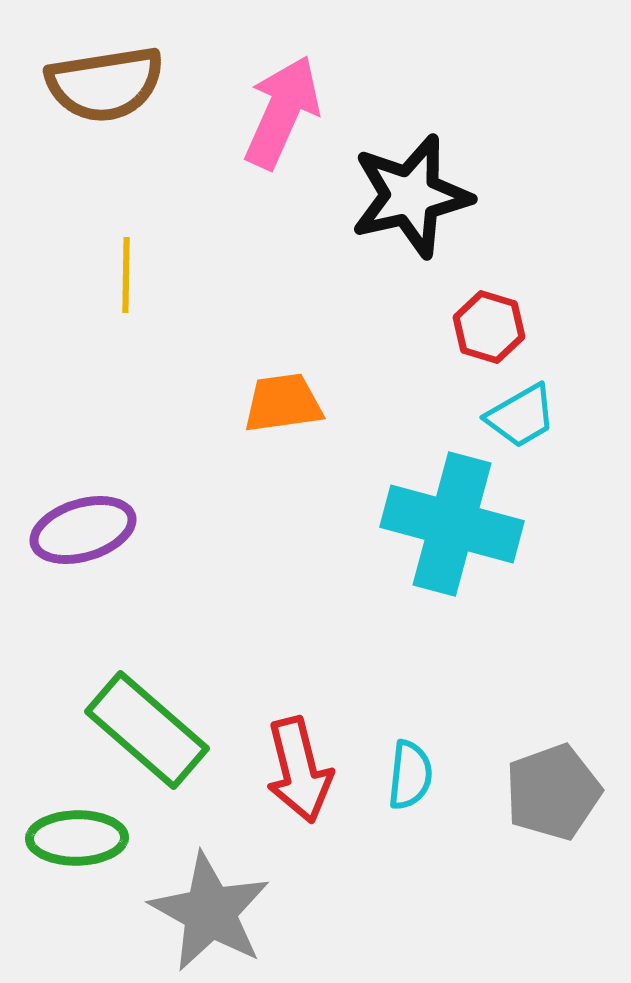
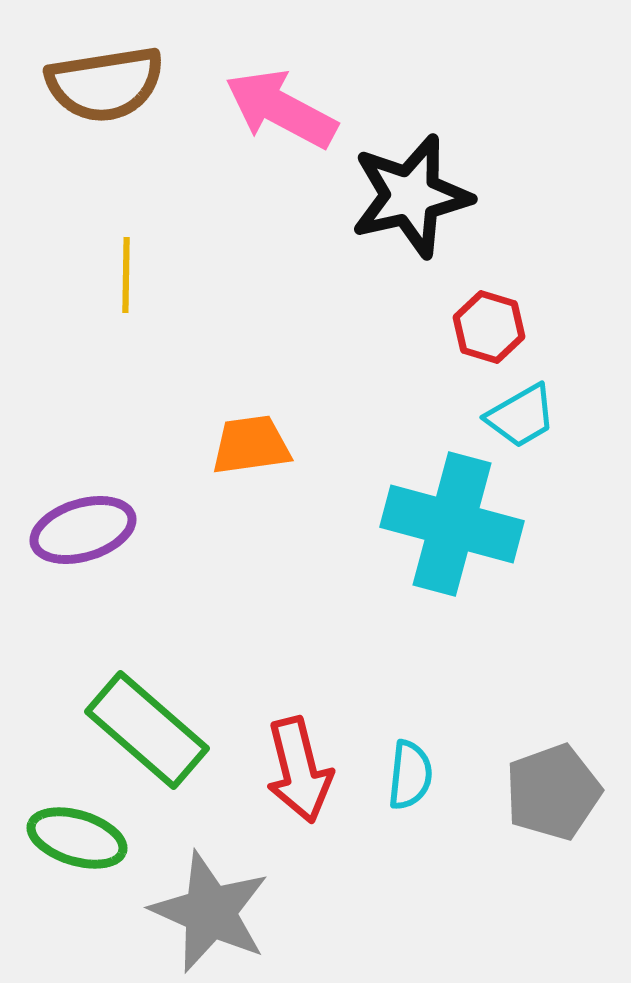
pink arrow: moved 1 px left, 3 px up; rotated 86 degrees counterclockwise
orange trapezoid: moved 32 px left, 42 px down
green ellipse: rotated 18 degrees clockwise
gray star: rotated 5 degrees counterclockwise
